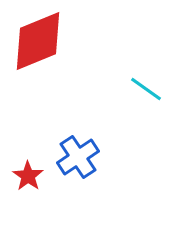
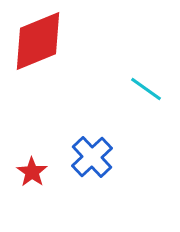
blue cross: moved 14 px right; rotated 9 degrees counterclockwise
red star: moved 4 px right, 4 px up
